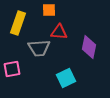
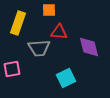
purple diamond: rotated 25 degrees counterclockwise
